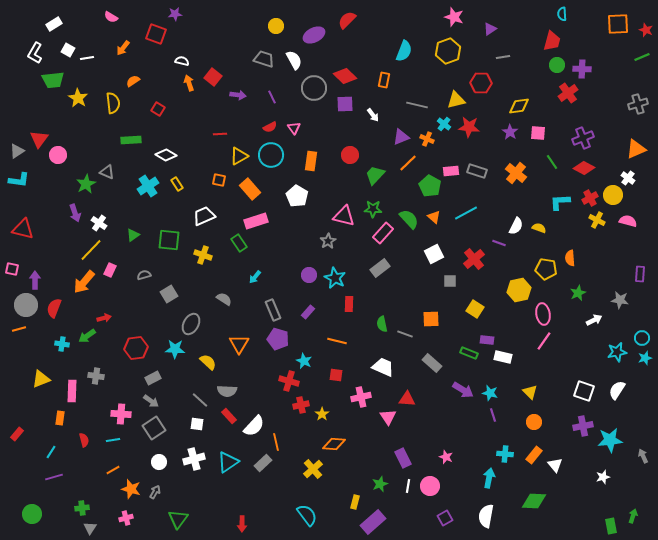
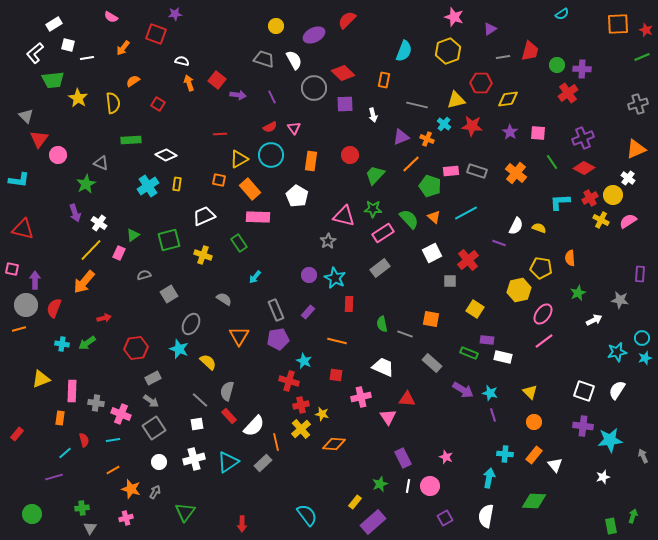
cyan semicircle at (562, 14): rotated 120 degrees counterclockwise
red trapezoid at (552, 41): moved 22 px left, 10 px down
white square at (68, 50): moved 5 px up; rotated 16 degrees counterclockwise
white L-shape at (35, 53): rotated 20 degrees clockwise
red diamond at (345, 76): moved 2 px left, 3 px up
red square at (213, 77): moved 4 px right, 3 px down
yellow diamond at (519, 106): moved 11 px left, 7 px up
red square at (158, 109): moved 5 px up
white arrow at (373, 115): rotated 24 degrees clockwise
red star at (469, 127): moved 3 px right, 1 px up
gray triangle at (17, 151): moved 9 px right, 35 px up; rotated 42 degrees counterclockwise
yellow triangle at (239, 156): moved 3 px down
orange line at (408, 163): moved 3 px right, 1 px down
gray triangle at (107, 172): moved 6 px left, 9 px up
yellow rectangle at (177, 184): rotated 40 degrees clockwise
green pentagon at (430, 186): rotated 10 degrees counterclockwise
yellow cross at (597, 220): moved 4 px right
pink rectangle at (256, 221): moved 2 px right, 4 px up; rotated 20 degrees clockwise
pink semicircle at (628, 221): rotated 48 degrees counterclockwise
pink rectangle at (383, 233): rotated 15 degrees clockwise
green square at (169, 240): rotated 20 degrees counterclockwise
white square at (434, 254): moved 2 px left, 1 px up
red cross at (474, 259): moved 6 px left, 1 px down
yellow pentagon at (546, 269): moved 5 px left, 1 px up
pink rectangle at (110, 270): moved 9 px right, 17 px up
gray rectangle at (273, 310): moved 3 px right
pink ellipse at (543, 314): rotated 45 degrees clockwise
orange square at (431, 319): rotated 12 degrees clockwise
green arrow at (87, 336): moved 7 px down
purple pentagon at (278, 339): rotated 25 degrees counterclockwise
pink line at (544, 341): rotated 18 degrees clockwise
orange triangle at (239, 344): moved 8 px up
cyan star at (175, 349): moved 4 px right; rotated 18 degrees clockwise
gray cross at (96, 376): moved 27 px down
gray semicircle at (227, 391): rotated 102 degrees clockwise
pink cross at (121, 414): rotated 18 degrees clockwise
yellow star at (322, 414): rotated 24 degrees counterclockwise
white square at (197, 424): rotated 16 degrees counterclockwise
purple cross at (583, 426): rotated 18 degrees clockwise
cyan line at (51, 452): moved 14 px right, 1 px down; rotated 16 degrees clockwise
yellow cross at (313, 469): moved 12 px left, 40 px up
yellow rectangle at (355, 502): rotated 24 degrees clockwise
green triangle at (178, 519): moved 7 px right, 7 px up
